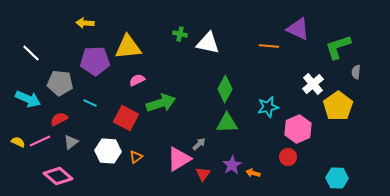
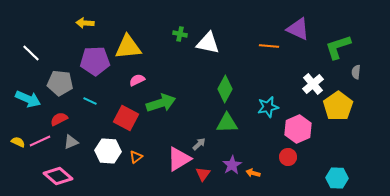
cyan line: moved 2 px up
gray triangle: rotated 14 degrees clockwise
